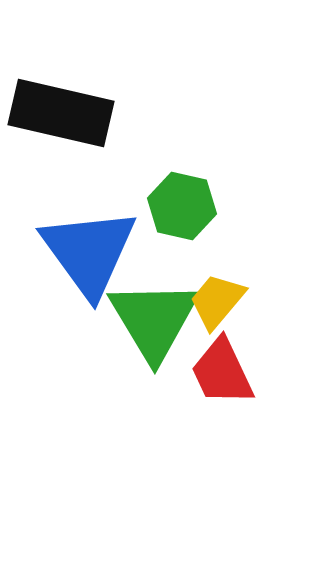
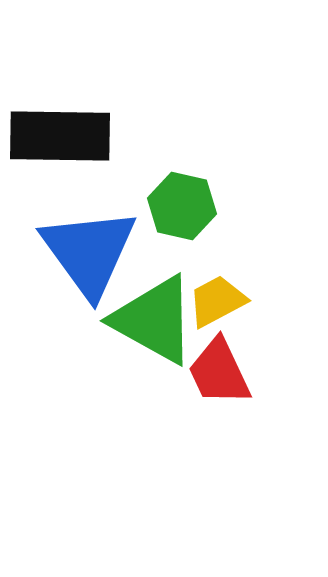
black rectangle: moved 1 px left, 23 px down; rotated 12 degrees counterclockwise
yellow trapezoid: rotated 22 degrees clockwise
green triangle: rotated 30 degrees counterclockwise
red trapezoid: moved 3 px left
